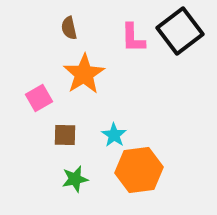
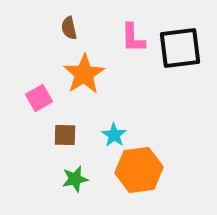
black square: moved 17 px down; rotated 30 degrees clockwise
